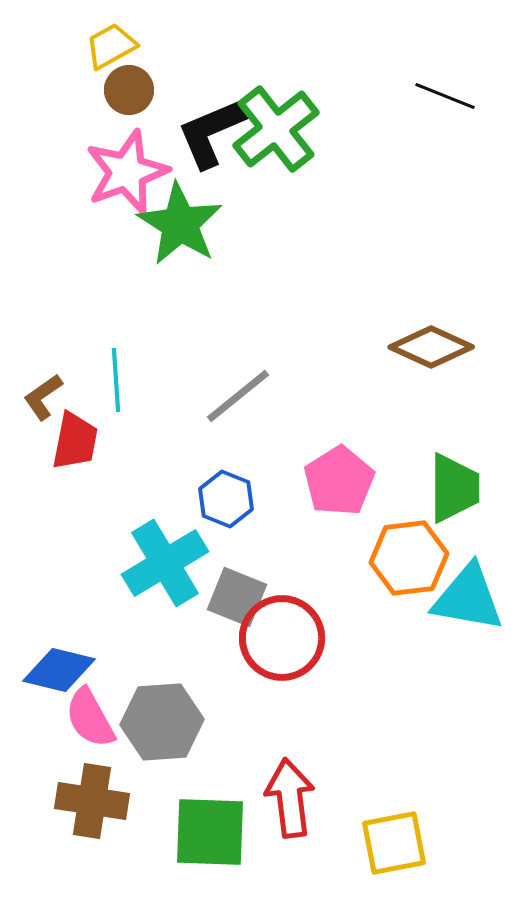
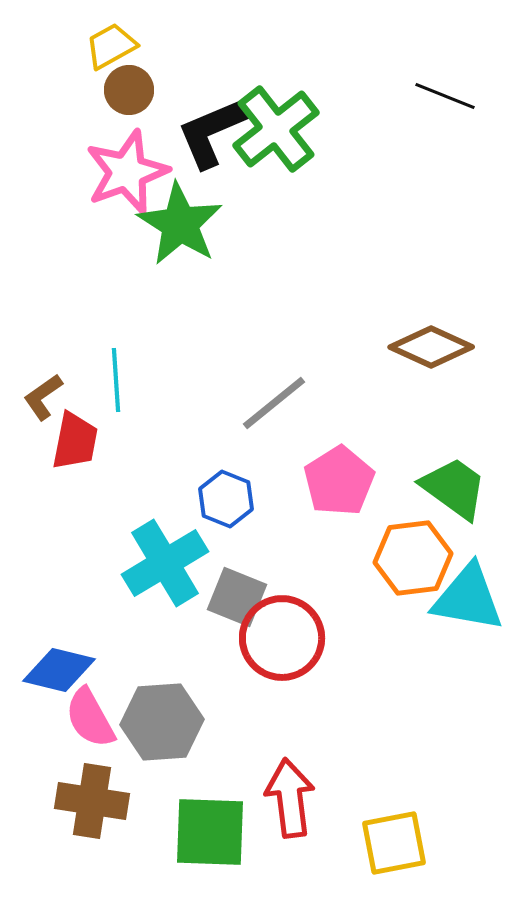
gray line: moved 36 px right, 7 px down
green trapezoid: rotated 54 degrees counterclockwise
orange hexagon: moved 4 px right
